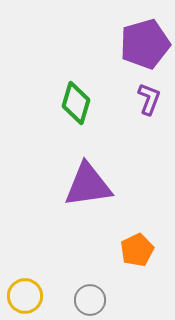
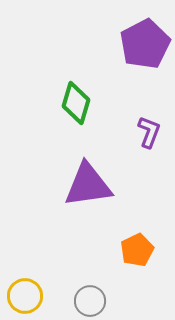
purple pentagon: rotated 12 degrees counterclockwise
purple L-shape: moved 33 px down
gray circle: moved 1 px down
